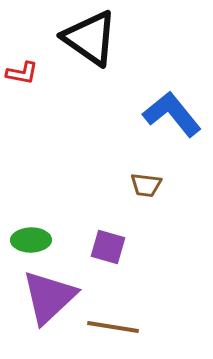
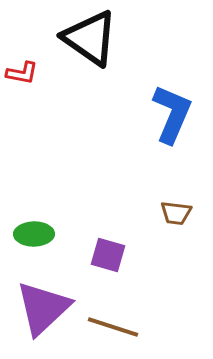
blue L-shape: rotated 62 degrees clockwise
brown trapezoid: moved 30 px right, 28 px down
green ellipse: moved 3 px right, 6 px up
purple square: moved 8 px down
purple triangle: moved 6 px left, 11 px down
brown line: rotated 9 degrees clockwise
